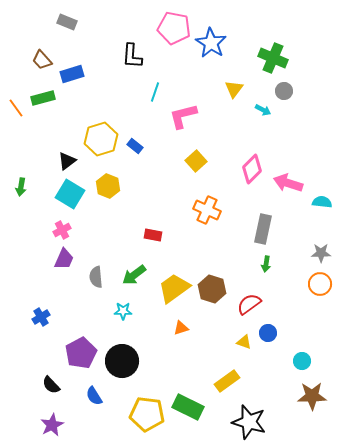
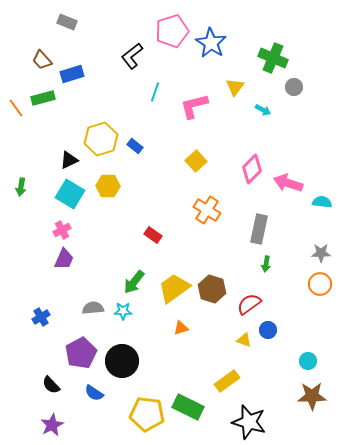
pink pentagon at (174, 28): moved 2 px left, 3 px down; rotated 28 degrees counterclockwise
black L-shape at (132, 56): rotated 48 degrees clockwise
yellow triangle at (234, 89): moved 1 px right, 2 px up
gray circle at (284, 91): moved 10 px right, 4 px up
pink L-shape at (183, 116): moved 11 px right, 10 px up
black triangle at (67, 161): moved 2 px right, 1 px up; rotated 12 degrees clockwise
yellow hexagon at (108, 186): rotated 20 degrees counterclockwise
orange cross at (207, 210): rotated 8 degrees clockwise
gray rectangle at (263, 229): moved 4 px left
red rectangle at (153, 235): rotated 24 degrees clockwise
green arrow at (134, 275): moved 7 px down; rotated 15 degrees counterclockwise
gray semicircle at (96, 277): moved 3 px left, 31 px down; rotated 90 degrees clockwise
blue circle at (268, 333): moved 3 px up
yellow triangle at (244, 342): moved 2 px up
cyan circle at (302, 361): moved 6 px right
blue semicircle at (94, 396): moved 3 px up; rotated 24 degrees counterclockwise
